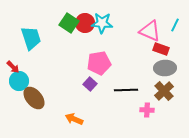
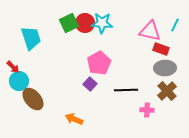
green square: rotated 30 degrees clockwise
pink triangle: rotated 10 degrees counterclockwise
pink pentagon: rotated 20 degrees counterclockwise
brown cross: moved 3 px right
brown ellipse: moved 1 px left, 1 px down
